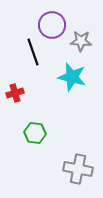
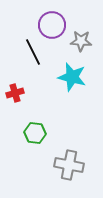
black line: rotated 8 degrees counterclockwise
gray cross: moved 9 px left, 4 px up
